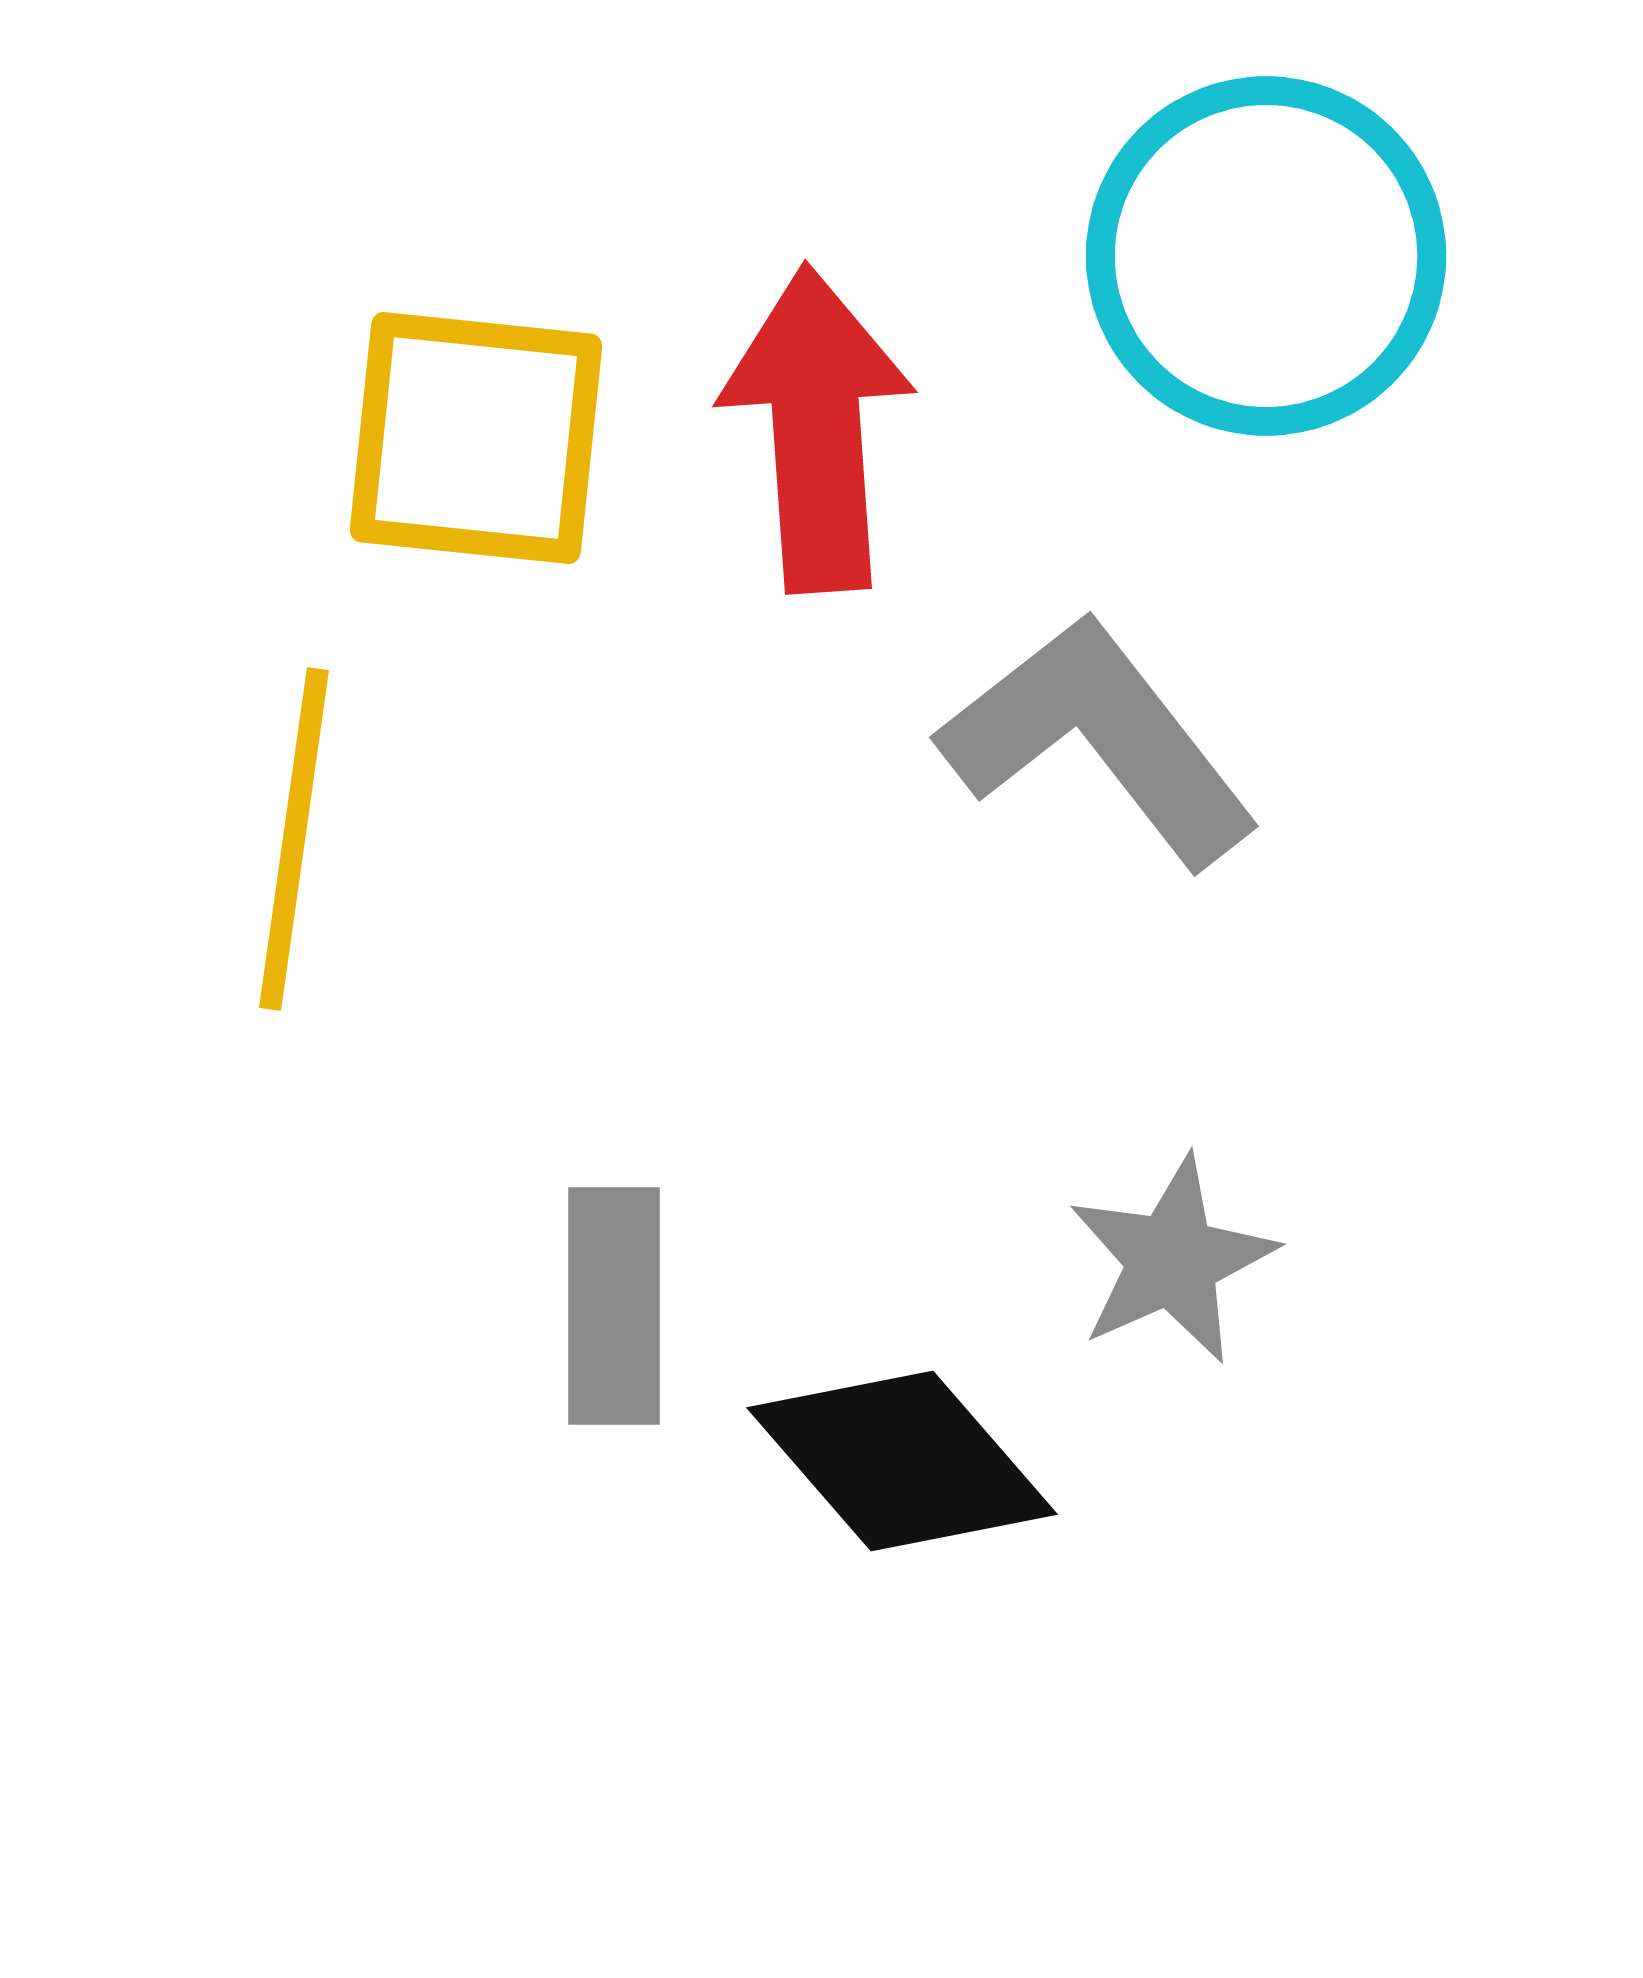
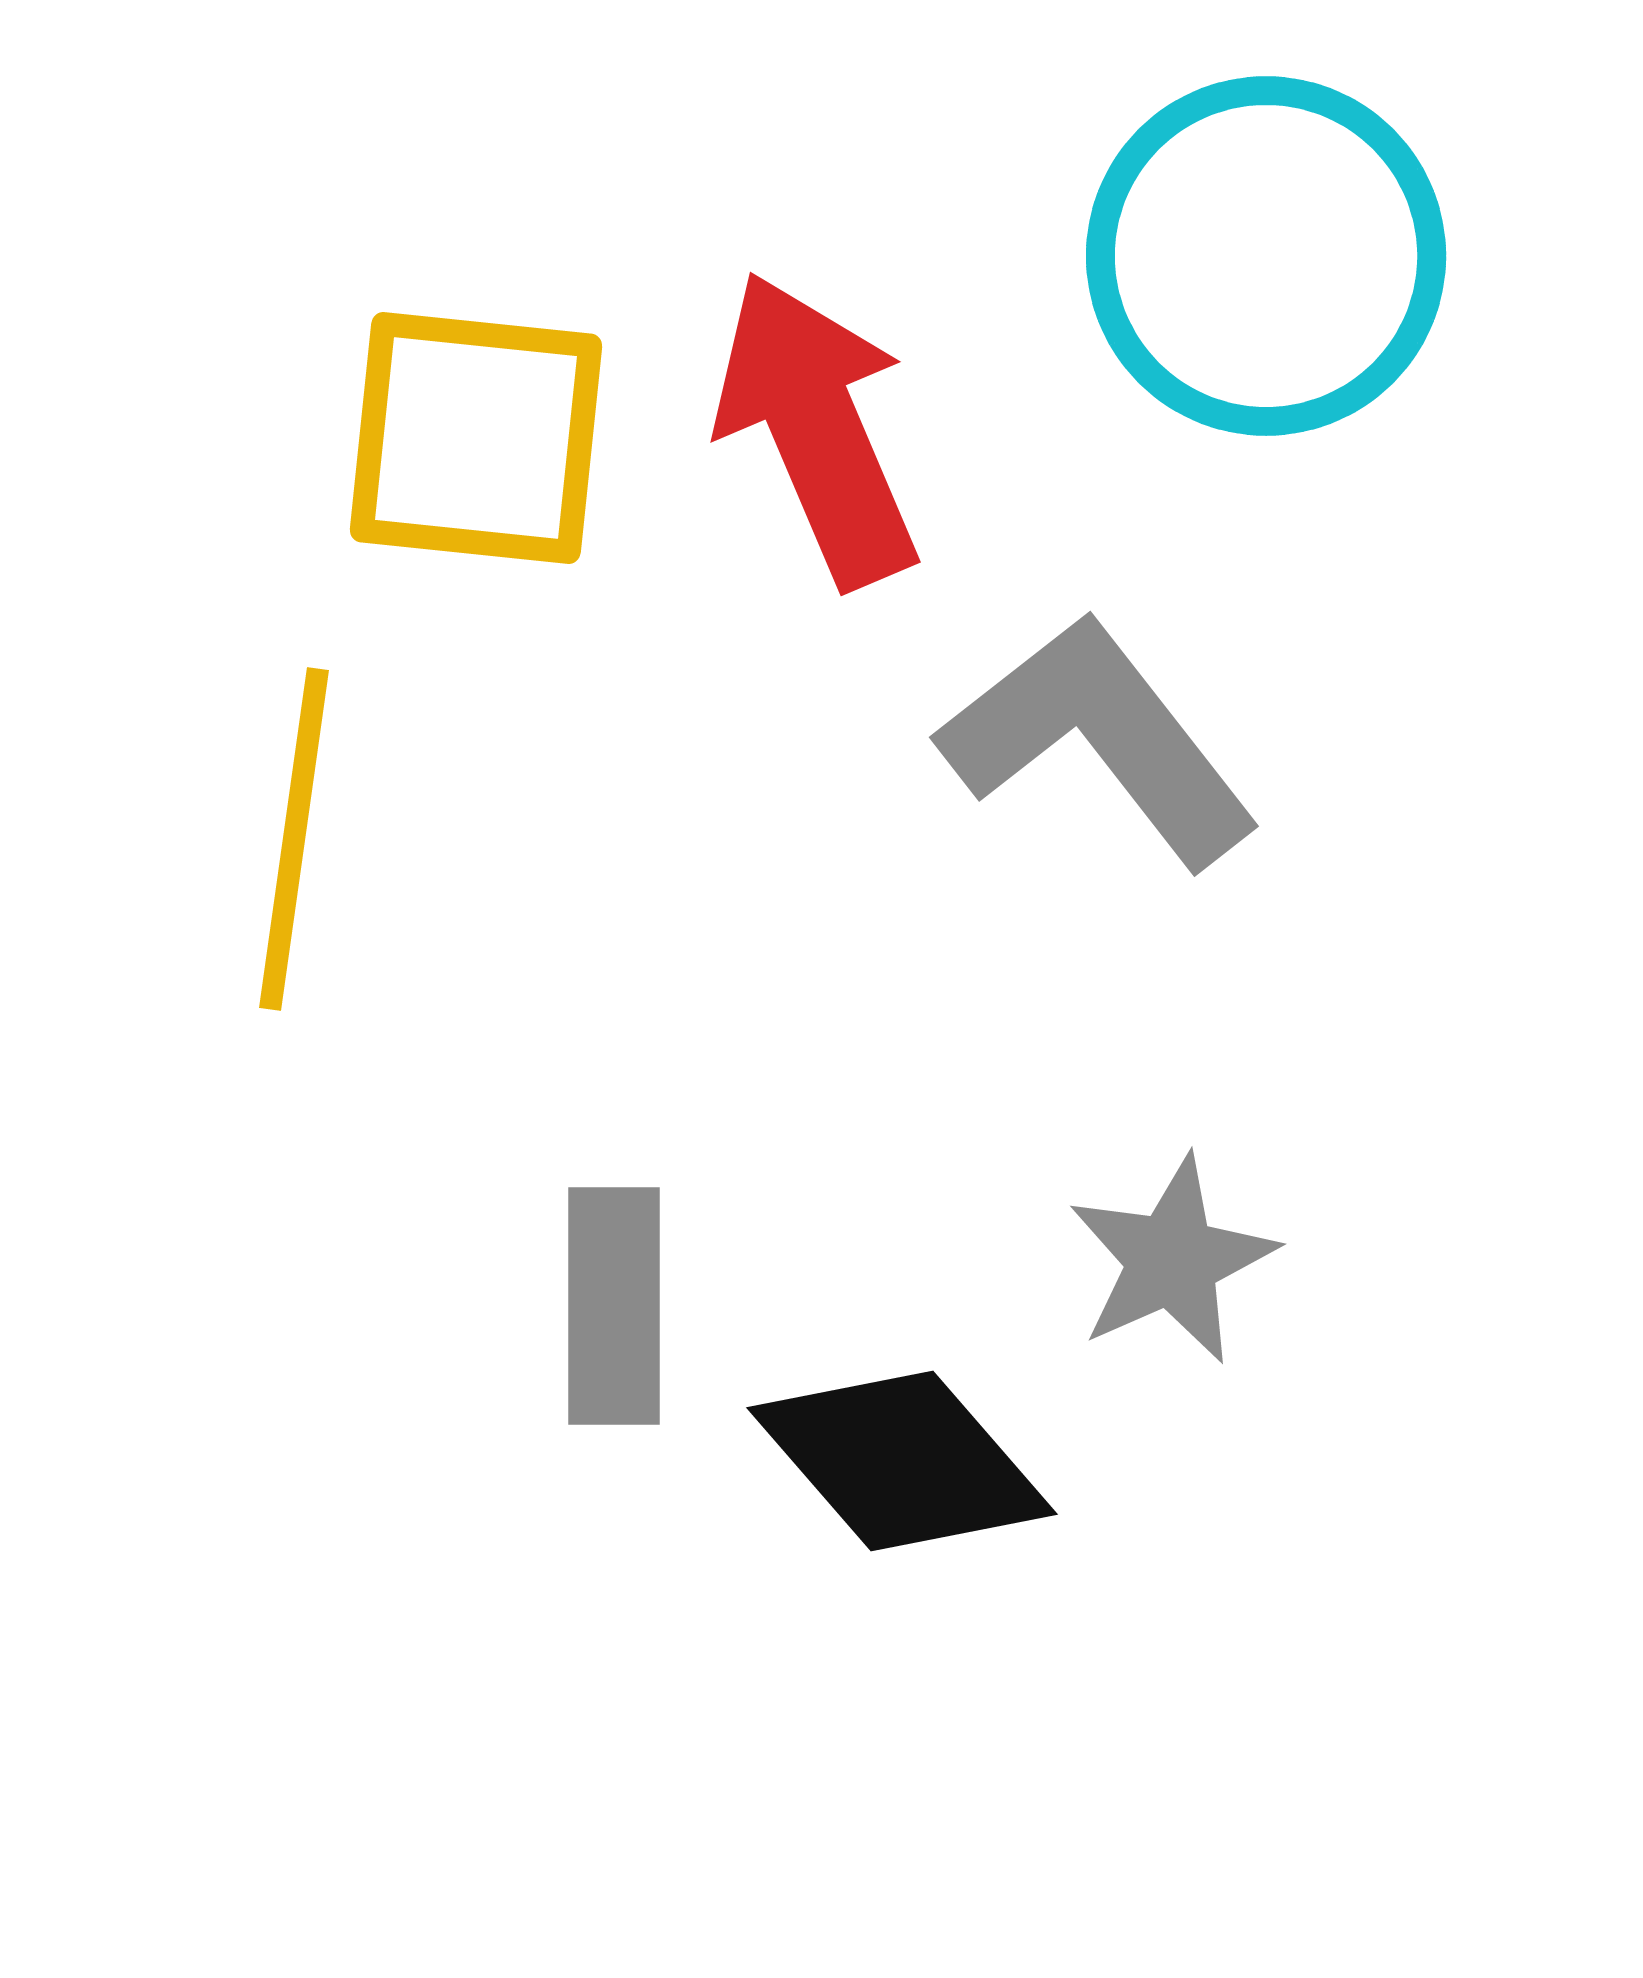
red arrow: rotated 19 degrees counterclockwise
